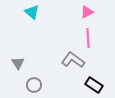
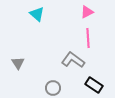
cyan triangle: moved 5 px right, 2 px down
gray circle: moved 19 px right, 3 px down
